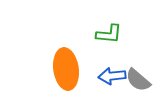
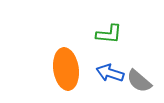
blue arrow: moved 2 px left, 3 px up; rotated 24 degrees clockwise
gray semicircle: moved 1 px right, 1 px down
